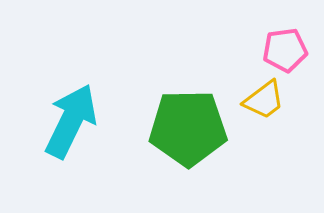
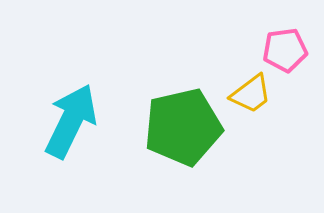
yellow trapezoid: moved 13 px left, 6 px up
green pentagon: moved 5 px left, 1 px up; rotated 12 degrees counterclockwise
